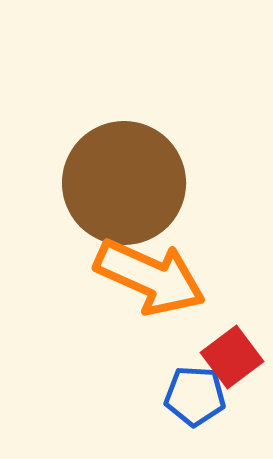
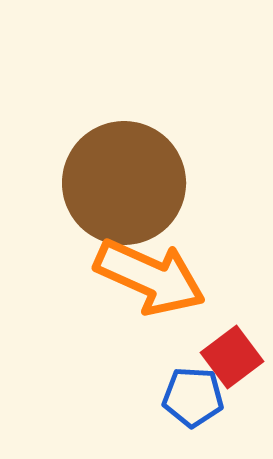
blue pentagon: moved 2 px left, 1 px down
